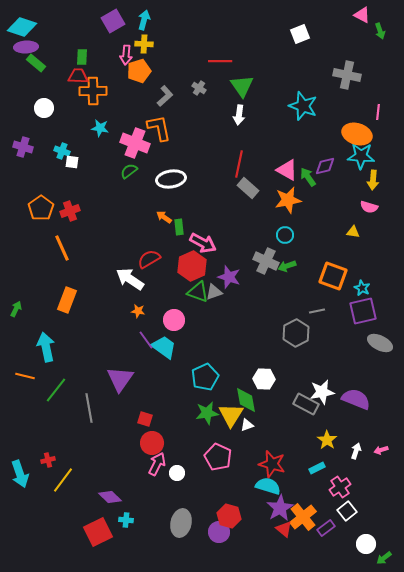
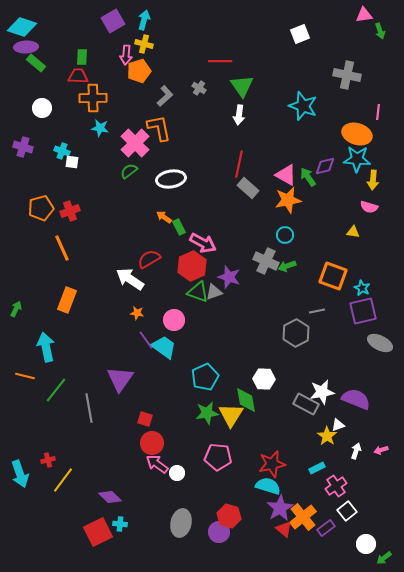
pink triangle at (362, 15): moved 2 px right; rotated 36 degrees counterclockwise
yellow cross at (144, 44): rotated 12 degrees clockwise
orange cross at (93, 91): moved 7 px down
white circle at (44, 108): moved 2 px left
pink cross at (135, 143): rotated 24 degrees clockwise
cyan star at (361, 156): moved 4 px left, 3 px down
pink triangle at (287, 170): moved 1 px left, 5 px down
orange pentagon at (41, 208): rotated 20 degrees clockwise
green rectangle at (179, 227): rotated 21 degrees counterclockwise
orange star at (138, 311): moved 1 px left, 2 px down
white triangle at (247, 425): moved 91 px right
yellow star at (327, 440): moved 4 px up
pink pentagon at (218, 457): rotated 20 degrees counterclockwise
pink arrow at (157, 464): rotated 80 degrees counterclockwise
red star at (272, 464): rotated 28 degrees counterclockwise
pink cross at (340, 487): moved 4 px left, 1 px up
cyan cross at (126, 520): moved 6 px left, 4 px down
